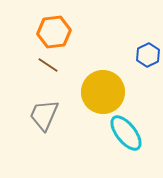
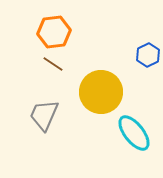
brown line: moved 5 px right, 1 px up
yellow circle: moved 2 px left
cyan ellipse: moved 8 px right
